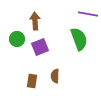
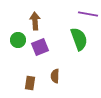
green circle: moved 1 px right, 1 px down
brown rectangle: moved 2 px left, 2 px down
